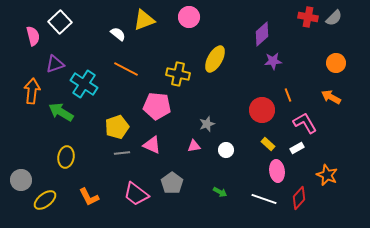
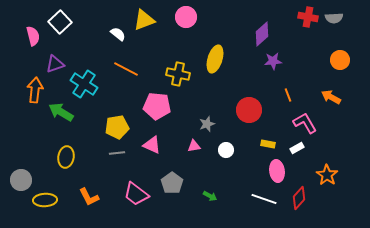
pink circle at (189, 17): moved 3 px left
gray semicircle at (334, 18): rotated 42 degrees clockwise
yellow ellipse at (215, 59): rotated 12 degrees counterclockwise
orange circle at (336, 63): moved 4 px right, 3 px up
orange arrow at (32, 91): moved 3 px right, 1 px up
red circle at (262, 110): moved 13 px left
yellow pentagon at (117, 127): rotated 10 degrees clockwise
yellow rectangle at (268, 144): rotated 32 degrees counterclockwise
gray line at (122, 153): moved 5 px left
orange star at (327, 175): rotated 10 degrees clockwise
green arrow at (220, 192): moved 10 px left, 4 px down
yellow ellipse at (45, 200): rotated 35 degrees clockwise
